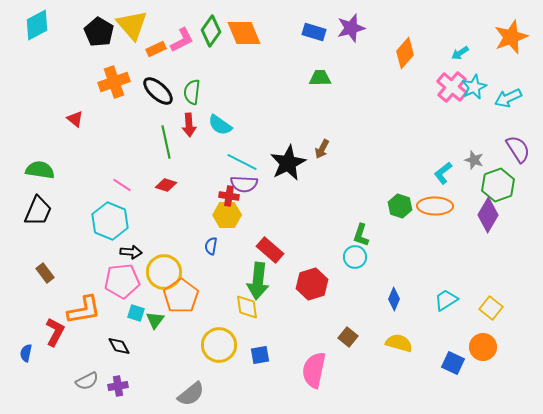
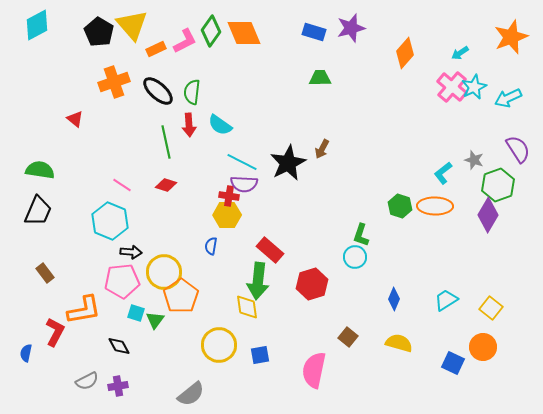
pink L-shape at (182, 40): moved 3 px right, 1 px down
